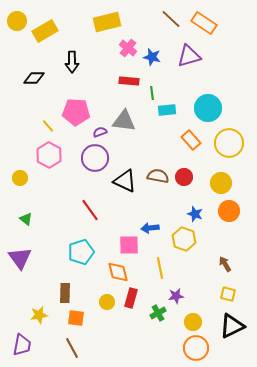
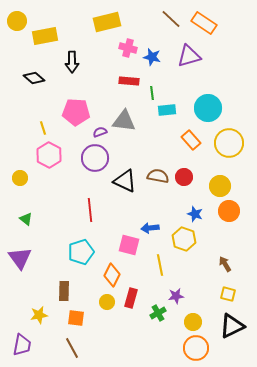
yellow rectangle at (45, 31): moved 5 px down; rotated 20 degrees clockwise
pink cross at (128, 48): rotated 24 degrees counterclockwise
black diamond at (34, 78): rotated 40 degrees clockwise
yellow line at (48, 126): moved 5 px left, 2 px down; rotated 24 degrees clockwise
yellow circle at (221, 183): moved 1 px left, 3 px down
red line at (90, 210): rotated 30 degrees clockwise
pink square at (129, 245): rotated 15 degrees clockwise
yellow line at (160, 268): moved 3 px up
orange diamond at (118, 272): moved 6 px left, 3 px down; rotated 40 degrees clockwise
brown rectangle at (65, 293): moved 1 px left, 2 px up
